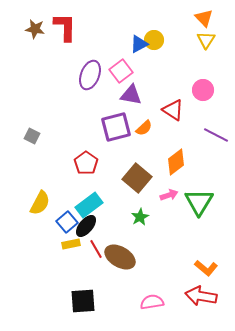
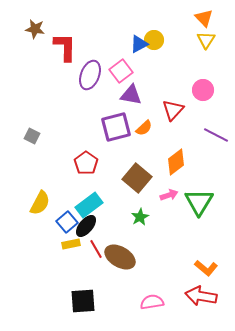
red L-shape: moved 20 px down
red triangle: rotated 40 degrees clockwise
